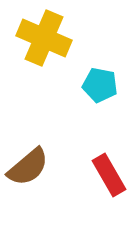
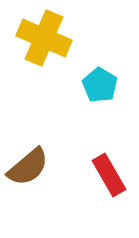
cyan pentagon: rotated 20 degrees clockwise
